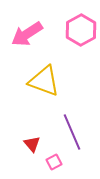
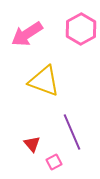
pink hexagon: moved 1 px up
